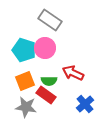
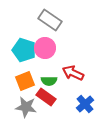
red rectangle: moved 2 px down
